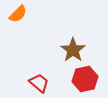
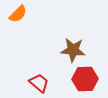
brown star: rotated 30 degrees counterclockwise
red hexagon: rotated 10 degrees clockwise
